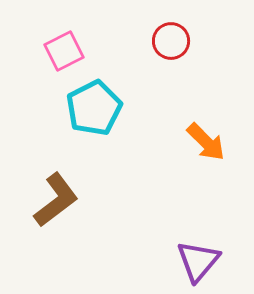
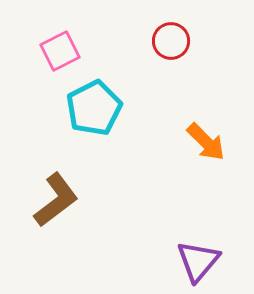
pink square: moved 4 px left
